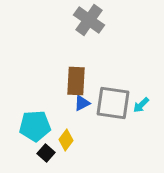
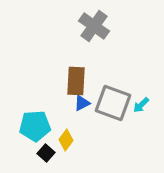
gray cross: moved 5 px right, 6 px down
gray square: rotated 12 degrees clockwise
